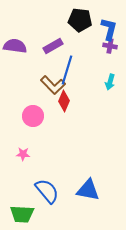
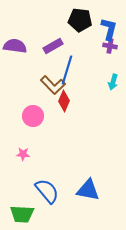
cyan arrow: moved 3 px right
